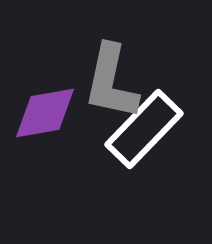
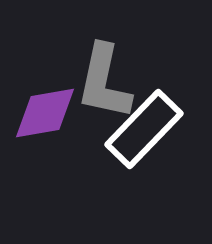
gray L-shape: moved 7 px left
